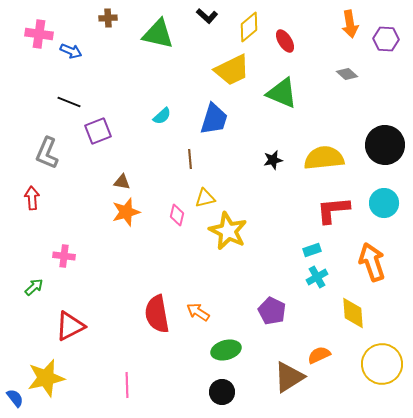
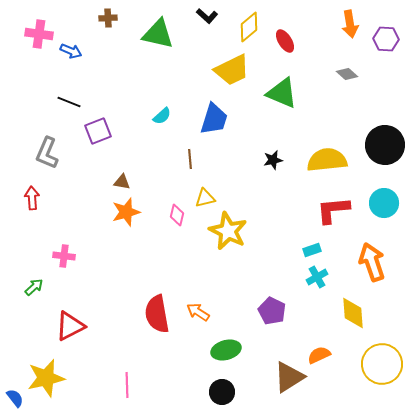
yellow semicircle at (324, 158): moved 3 px right, 2 px down
